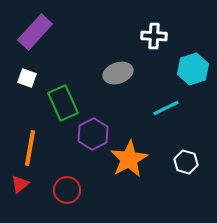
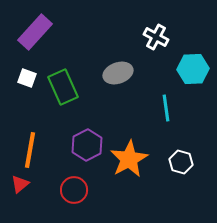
white cross: moved 2 px right, 1 px down; rotated 25 degrees clockwise
cyan hexagon: rotated 16 degrees clockwise
green rectangle: moved 16 px up
cyan line: rotated 72 degrees counterclockwise
purple hexagon: moved 6 px left, 11 px down
orange line: moved 2 px down
white hexagon: moved 5 px left
red circle: moved 7 px right
